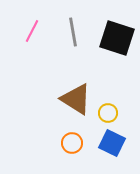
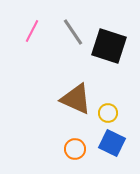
gray line: rotated 24 degrees counterclockwise
black square: moved 8 px left, 8 px down
brown triangle: rotated 8 degrees counterclockwise
orange circle: moved 3 px right, 6 px down
